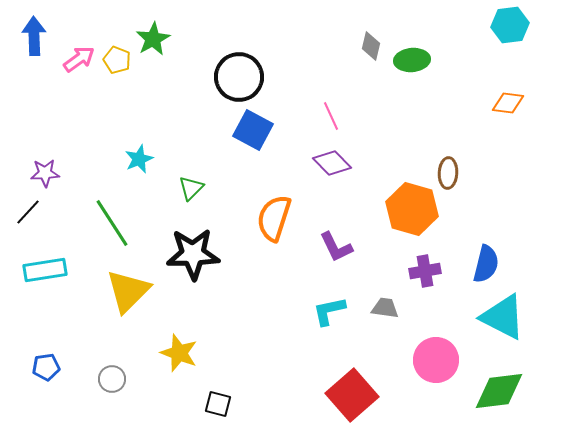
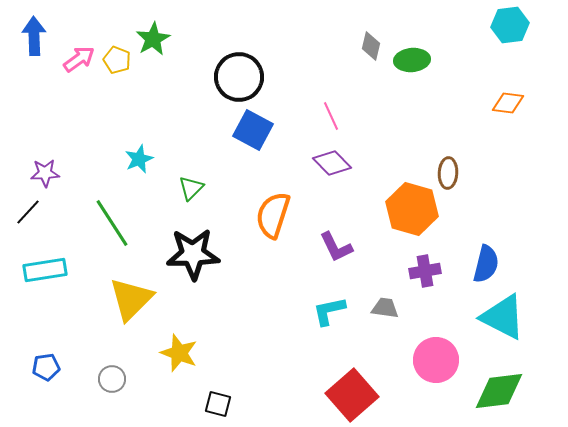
orange semicircle: moved 1 px left, 3 px up
yellow triangle: moved 3 px right, 8 px down
